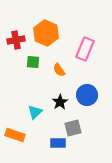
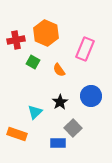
green square: rotated 24 degrees clockwise
blue circle: moved 4 px right, 1 px down
gray square: rotated 30 degrees counterclockwise
orange rectangle: moved 2 px right, 1 px up
